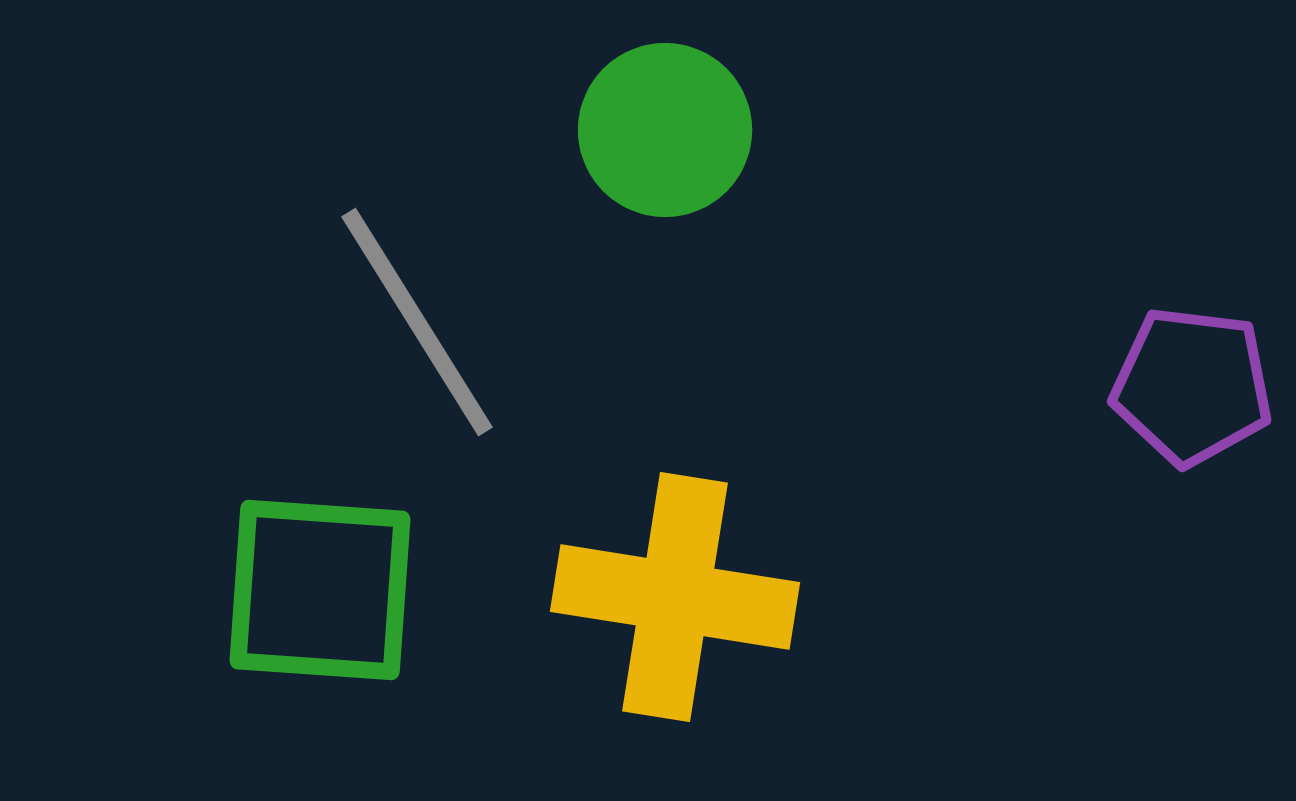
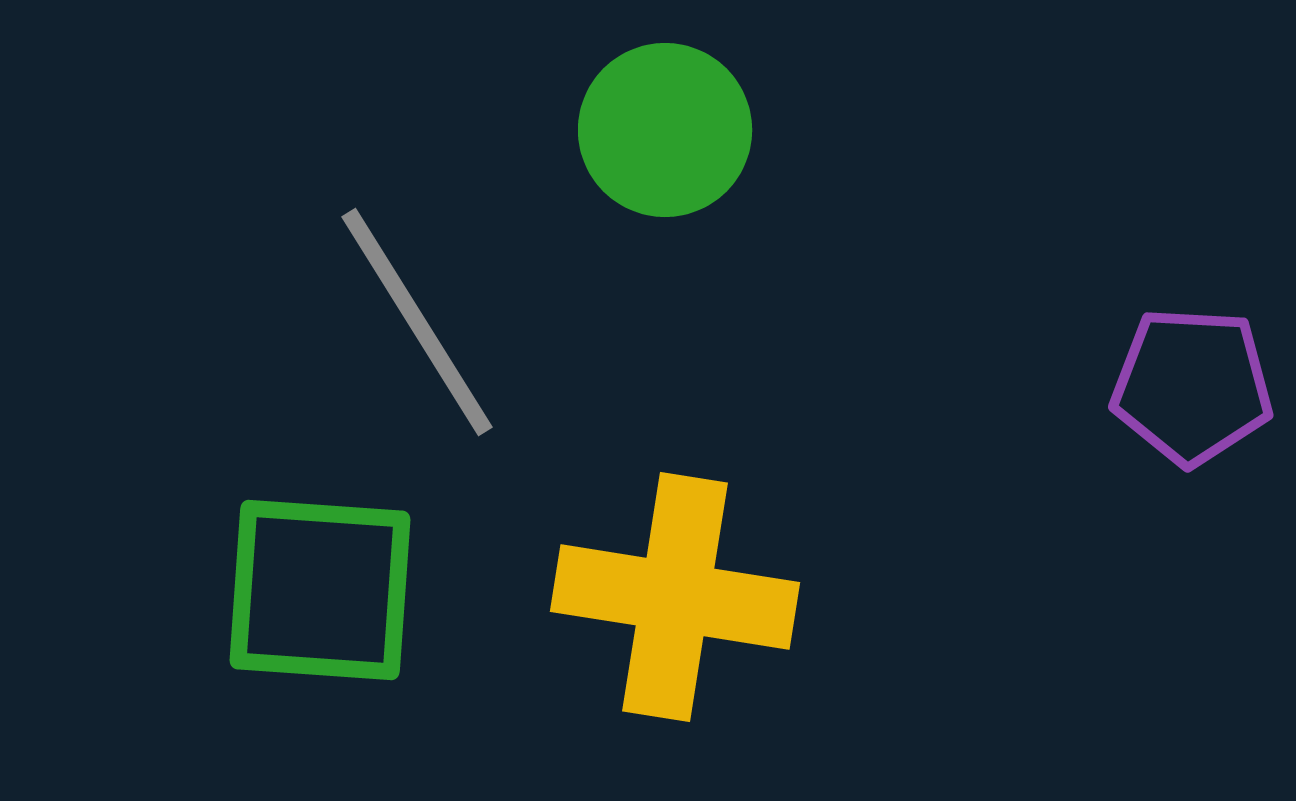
purple pentagon: rotated 4 degrees counterclockwise
